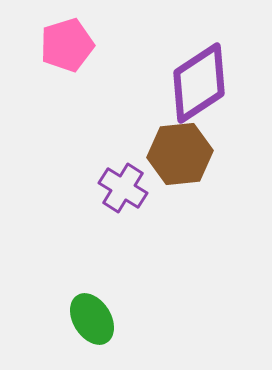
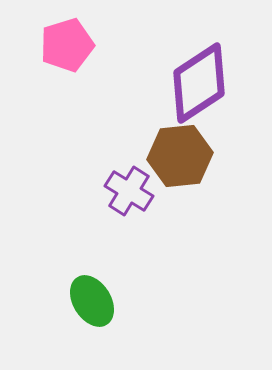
brown hexagon: moved 2 px down
purple cross: moved 6 px right, 3 px down
green ellipse: moved 18 px up
